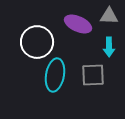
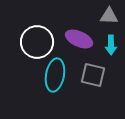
purple ellipse: moved 1 px right, 15 px down
cyan arrow: moved 2 px right, 2 px up
gray square: rotated 15 degrees clockwise
